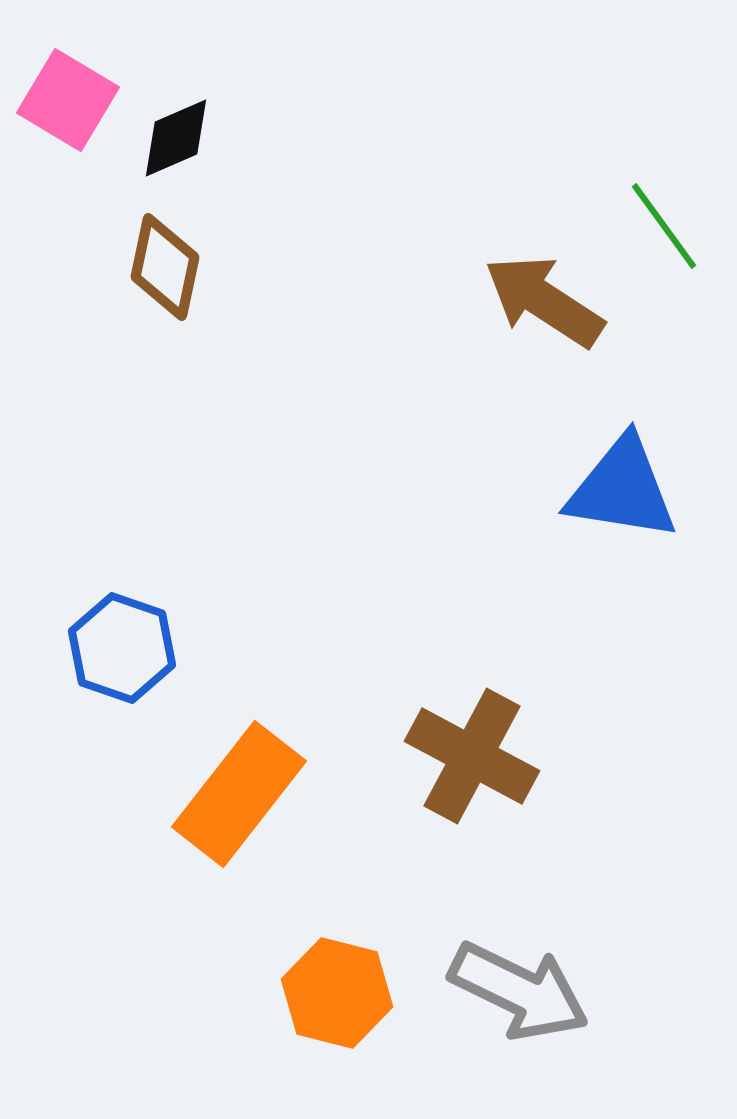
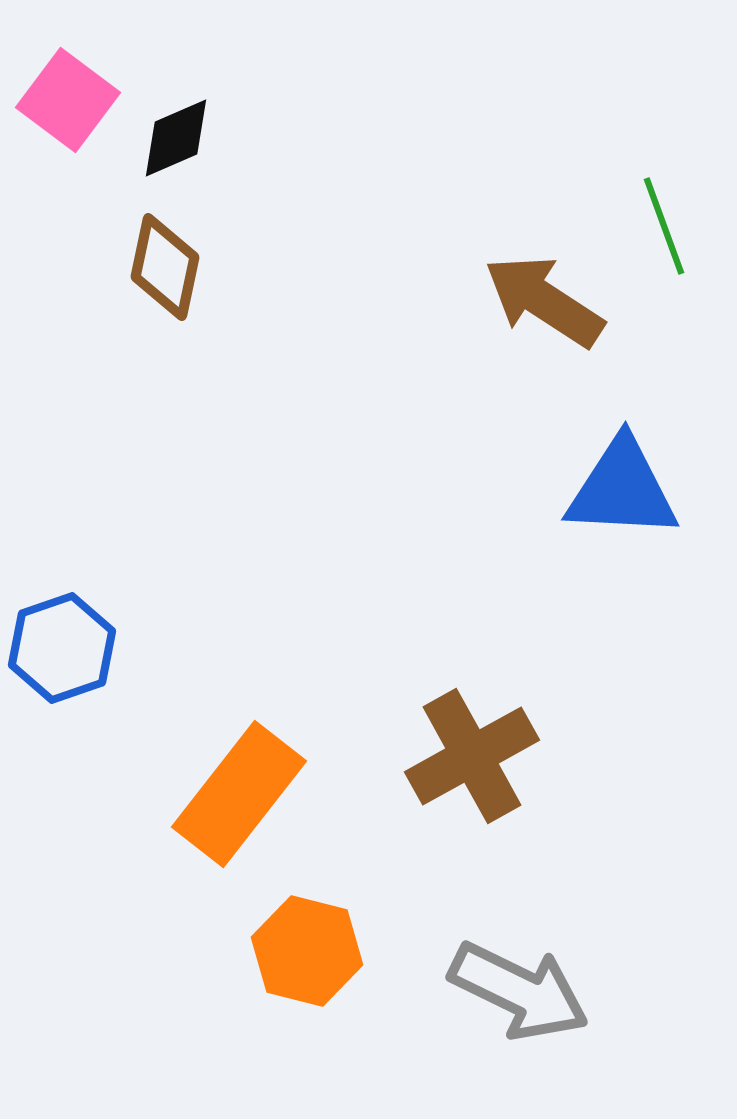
pink square: rotated 6 degrees clockwise
green line: rotated 16 degrees clockwise
blue triangle: rotated 6 degrees counterclockwise
blue hexagon: moved 60 px left; rotated 22 degrees clockwise
brown cross: rotated 33 degrees clockwise
orange hexagon: moved 30 px left, 42 px up
